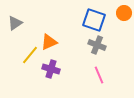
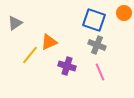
purple cross: moved 16 px right, 3 px up
pink line: moved 1 px right, 3 px up
